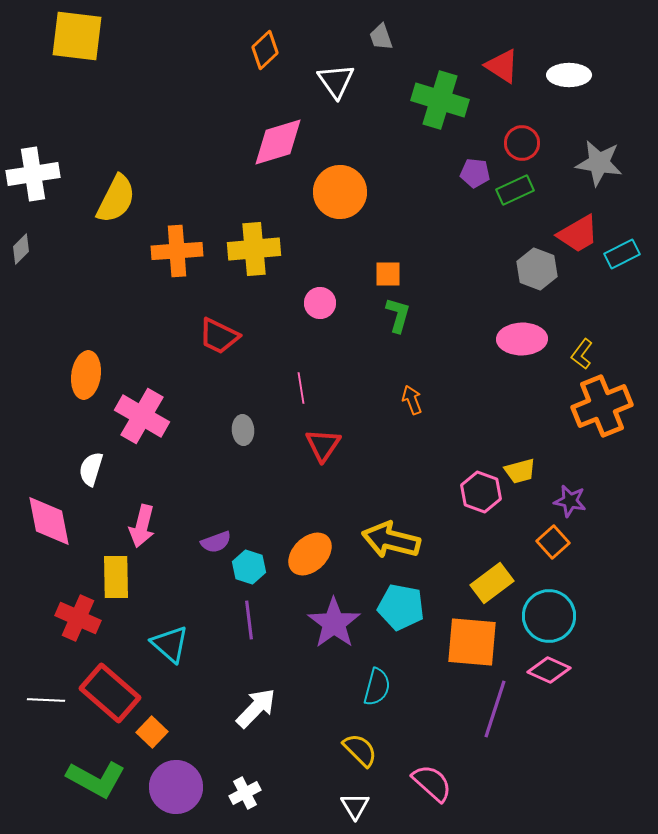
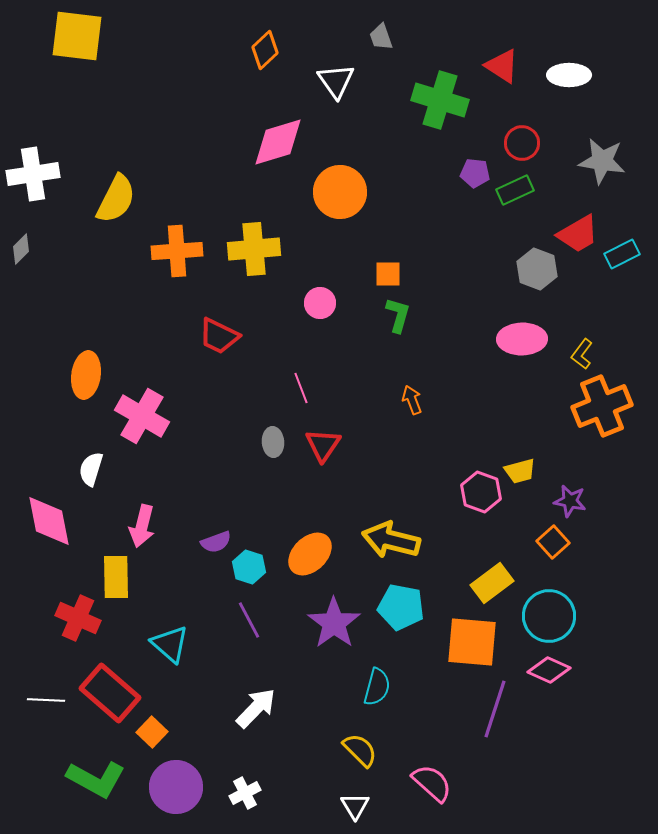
gray star at (599, 163): moved 3 px right, 2 px up
pink line at (301, 388): rotated 12 degrees counterclockwise
gray ellipse at (243, 430): moved 30 px right, 12 px down
purple line at (249, 620): rotated 21 degrees counterclockwise
